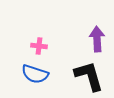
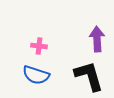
blue semicircle: moved 1 px right, 1 px down
